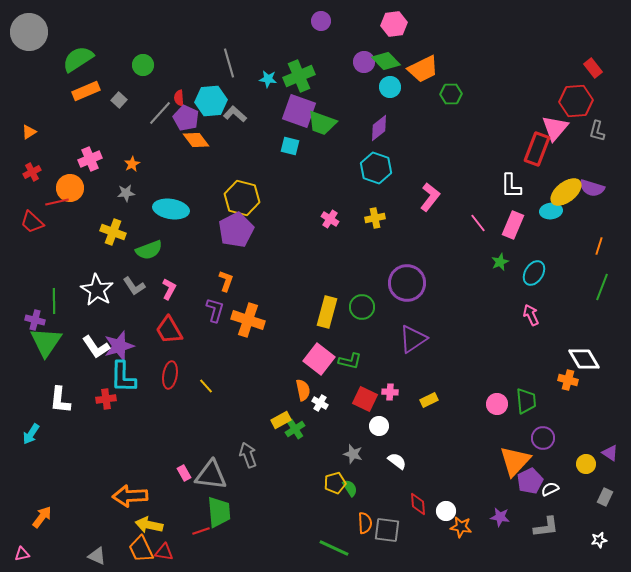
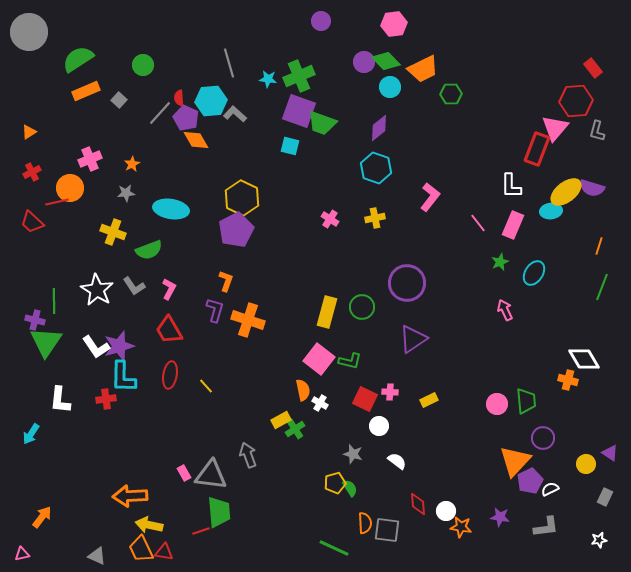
orange diamond at (196, 140): rotated 8 degrees clockwise
yellow hexagon at (242, 198): rotated 12 degrees clockwise
pink arrow at (531, 315): moved 26 px left, 5 px up
